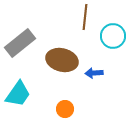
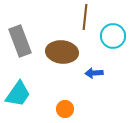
gray rectangle: moved 2 px up; rotated 72 degrees counterclockwise
brown ellipse: moved 8 px up; rotated 8 degrees counterclockwise
